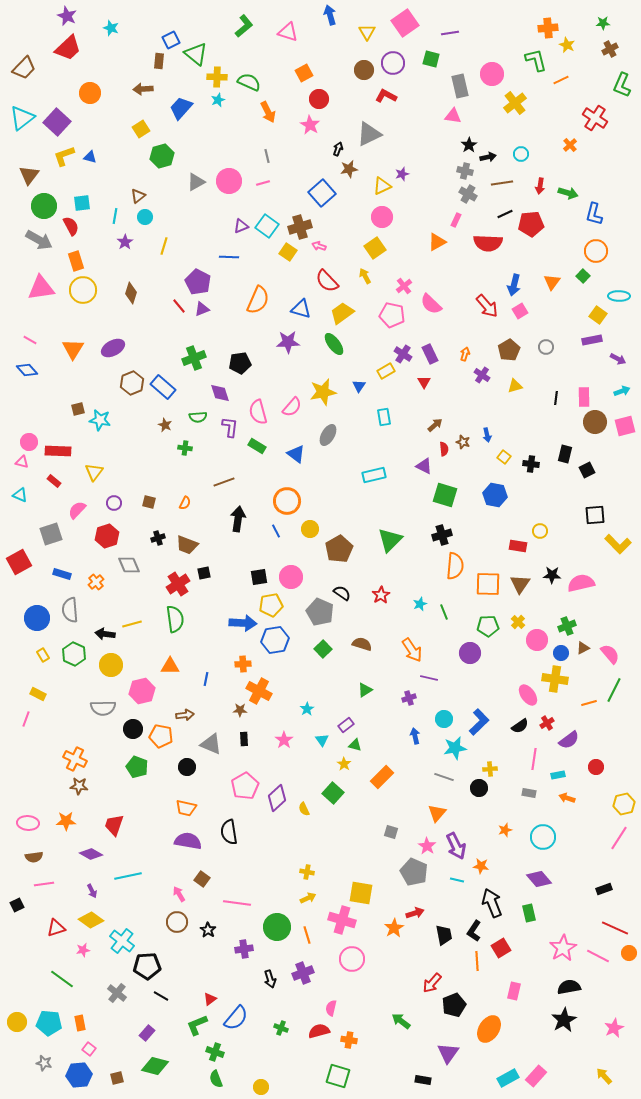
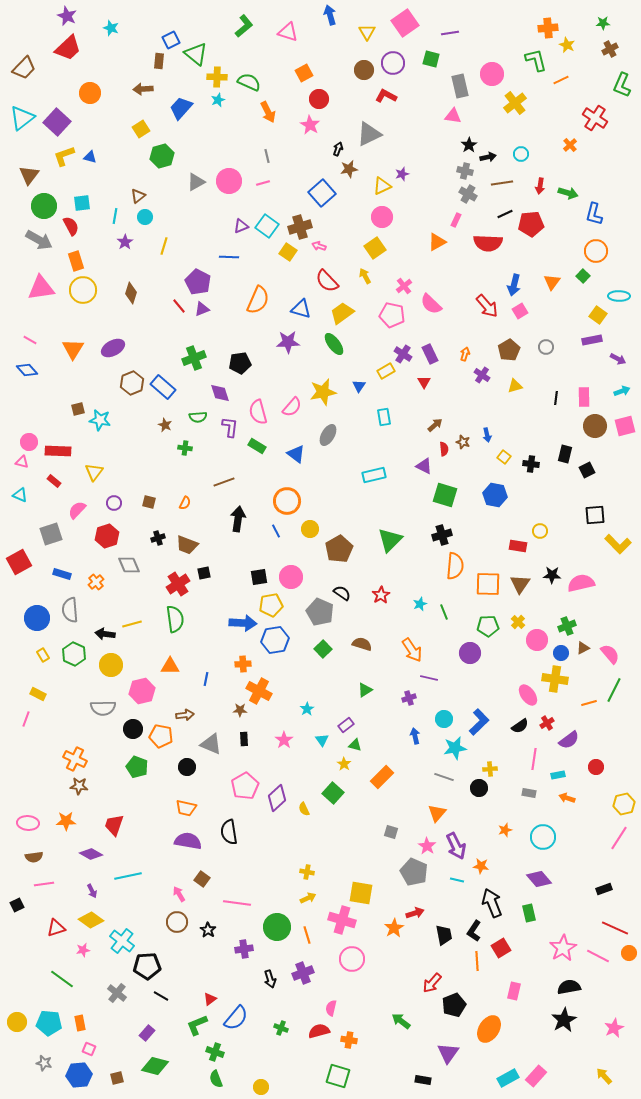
brown circle at (595, 422): moved 4 px down
pink square at (89, 1049): rotated 16 degrees counterclockwise
